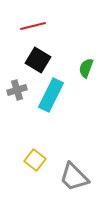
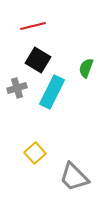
gray cross: moved 2 px up
cyan rectangle: moved 1 px right, 3 px up
yellow square: moved 7 px up; rotated 10 degrees clockwise
